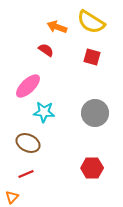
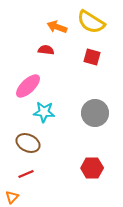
red semicircle: rotated 28 degrees counterclockwise
